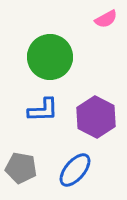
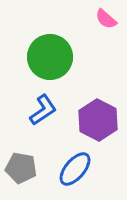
pink semicircle: rotated 70 degrees clockwise
blue L-shape: rotated 32 degrees counterclockwise
purple hexagon: moved 2 px right, 3 px down
blue ellipse: moved 1 px up
